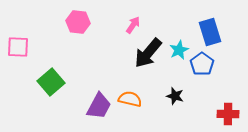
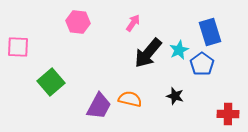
pink arrow: moved 2 px up
